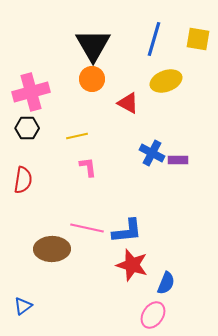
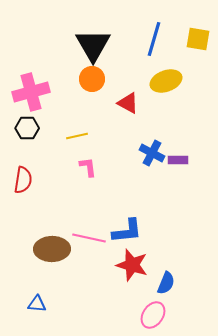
pink line: moved 2 px right, 10 px down
blue triangle: moved 14 px right, 2 px up; rotated 42 degrees clockwise
